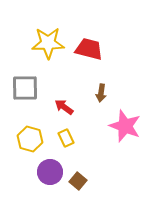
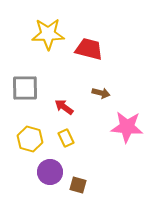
yellow star: moved 9 px up
brown arrow: rotated 84 degrees counterclockwise
pink star: moved 2 px right, 1 px down; rotated 16 degrees counterclockwise
brown square: moved 4 px down; rotated 24 degrees counterclockwise
